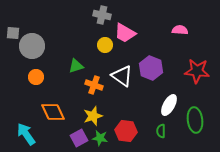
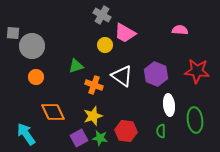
gray cross: rotated 18 degrees clockwise
purple hexagon: moved 5 px right, 6 px down
white ellipse: rotated 35 degrees counterclockwise
